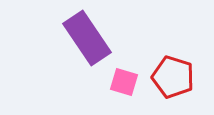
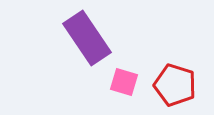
red pentagon: moved 2 px right, 8 px down
